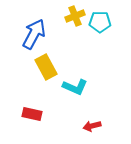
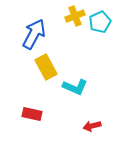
cyan pentagon: rotated 25 degrees counterclockwise
